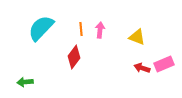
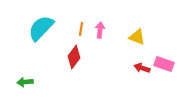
orange line: rotated 16 degrees clockwise
pink rectangle: rotated 42 degrees clockwise
